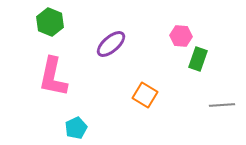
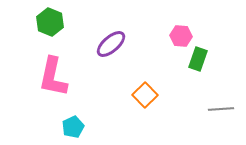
orange square: rotated 15 degrees clockwise
gray line: moved 1 px left, 4 px down
cyan pentagon: moved 3 px left, 1 px up
